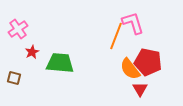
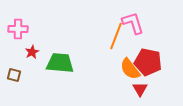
pink cross: rotated 36 degrees clockwise
brown square: moved 3 px up
